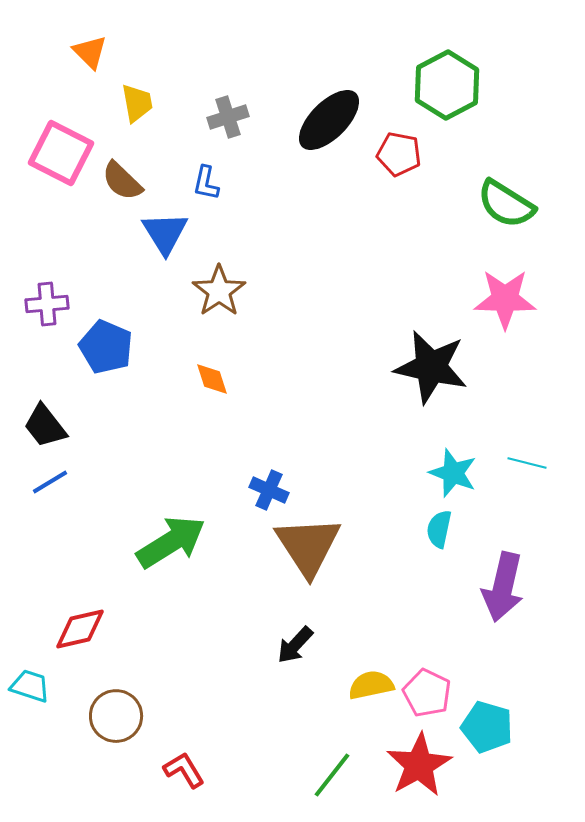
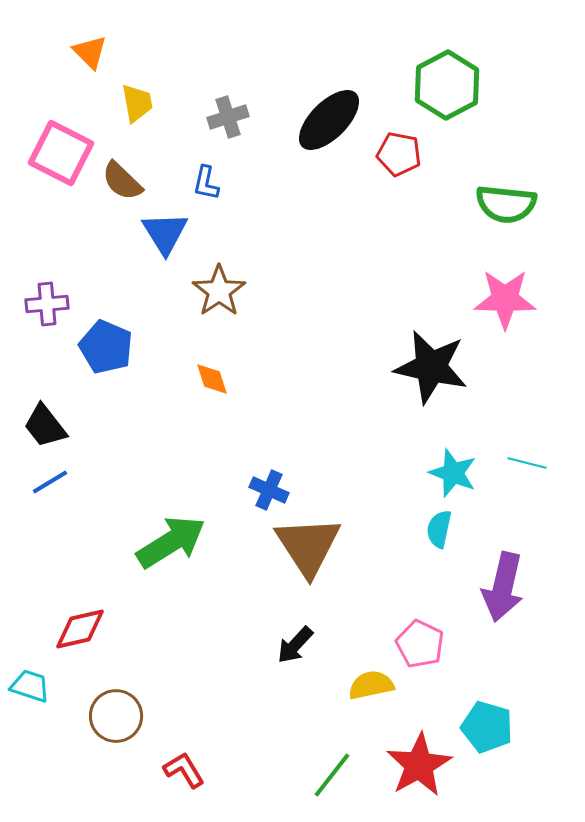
green semicircle: rotated 26 degrees counterclockwise
pink pentagon: moved 7 px left, 49 px up
